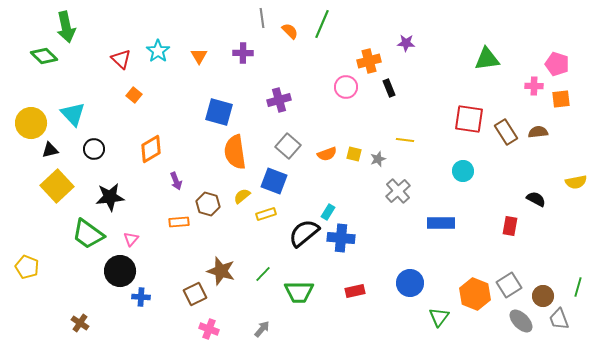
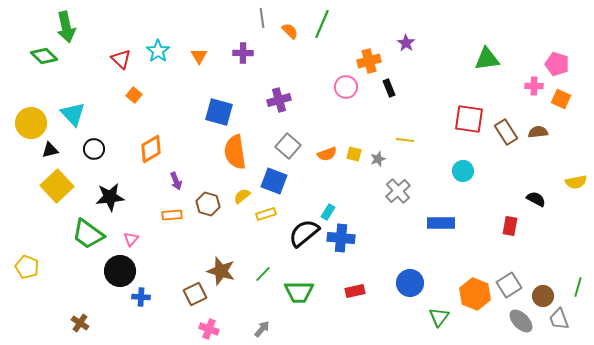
purple star at (406, 43): rotated 30 degrees clockwise
orange square at (561, 99): rotated 30 degrees clockwise
orange rectangle at (179, 222): moved 7 px left, 7 px up
